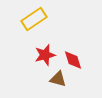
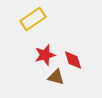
yellow rectangle: moved 1 px left
brown triangle: moved 2 px left, 2 px up
